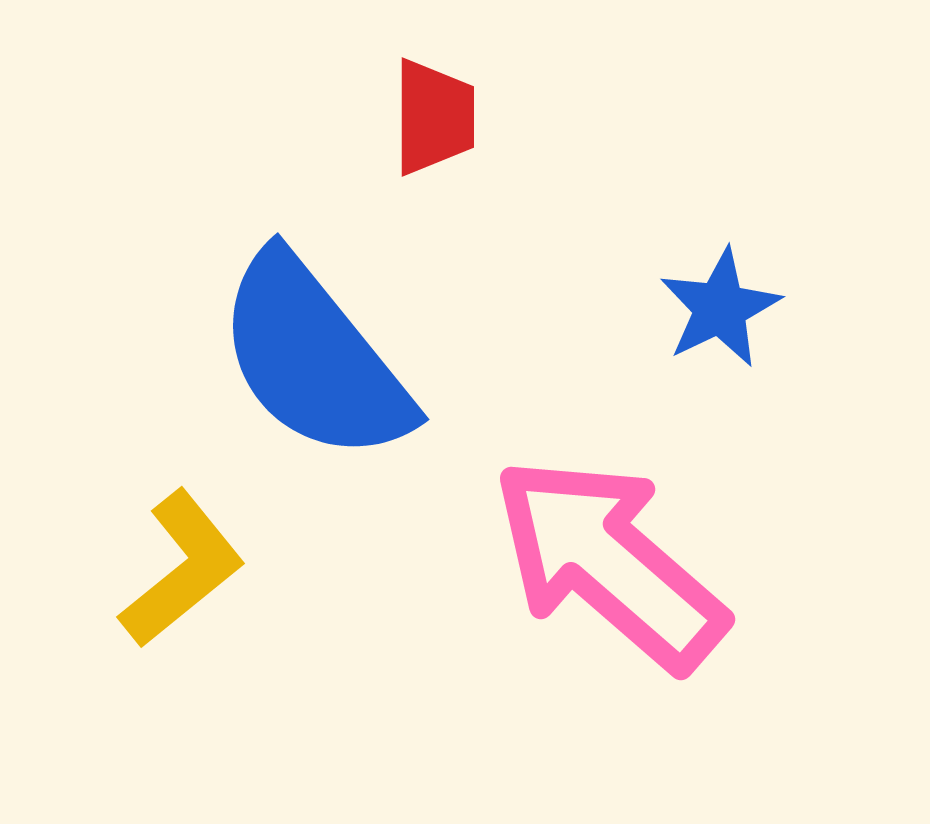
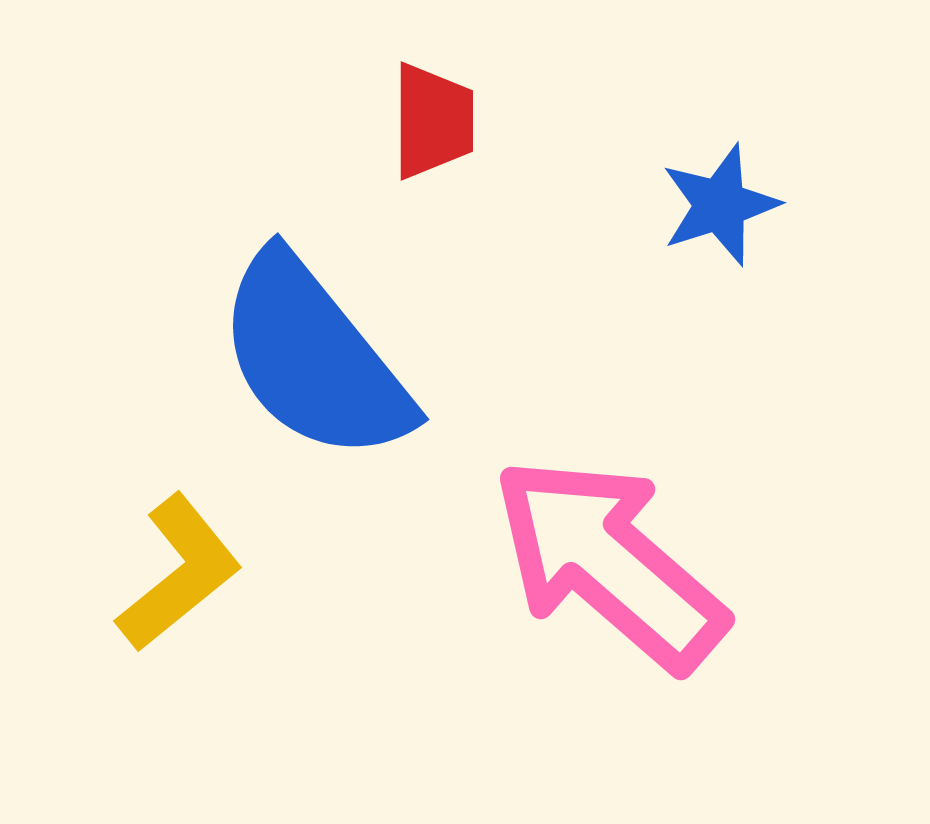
red trapezoid: moved 1 px left, 4 px down
blue star: moved 103 px up; rotated 8 degrees clockwise
yellow L-shape: moved 3 px left, 4 px down
